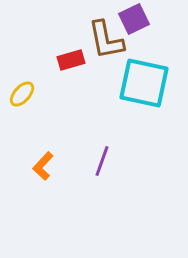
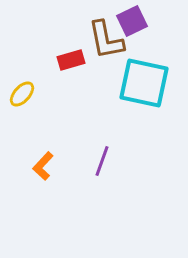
purple square: moved 2 px left, 2 px down
